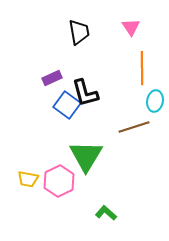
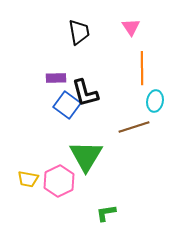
purple rectangle: moved 4 px right; rotated 24 degrees clockwise
green L-shape: rotated 50 degrees counterclockwise
